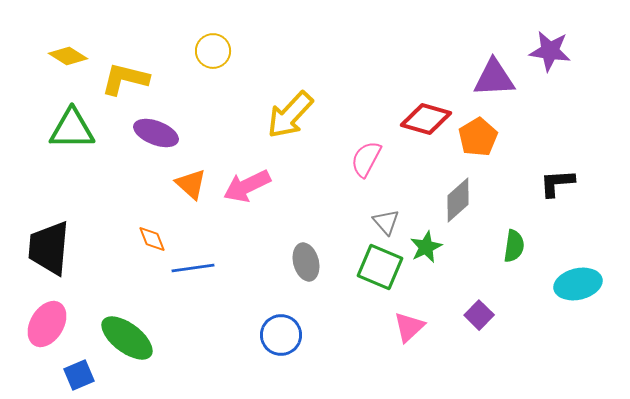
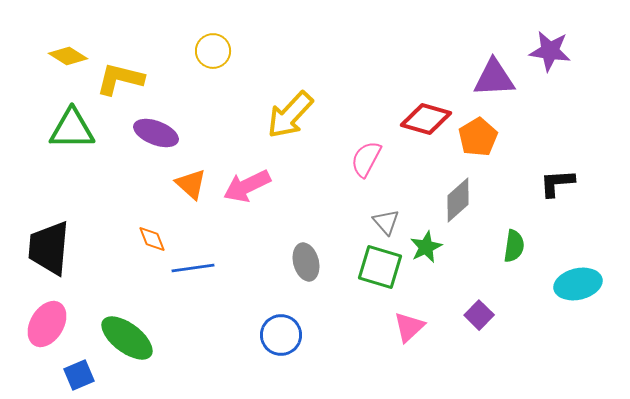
yellow L-shape: moved 5 px left
green square: rotated 6 degrees counterclockwise
